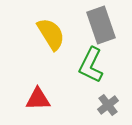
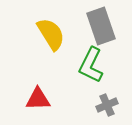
gray rectangle: moved 1 px down
gray cross: moved 1 px left; rotated 15 degrees clockwise
